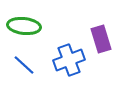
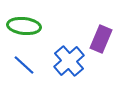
purple rectangle: rotated 40 degrees clockwise
blue cross: moved 1 px down; rotated 20 degrees counterclockwise
